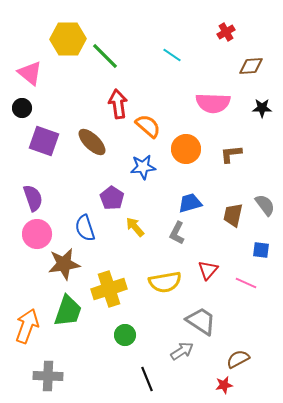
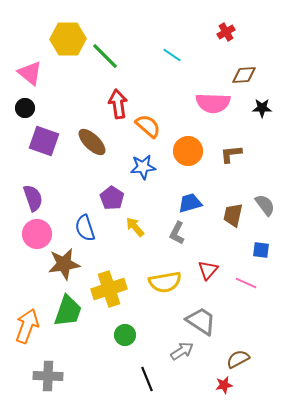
brown diamond: moved 7 px left, 9 px down
black circle: moved 3 px right
orange circle: moved 2 px right, 2 px down
